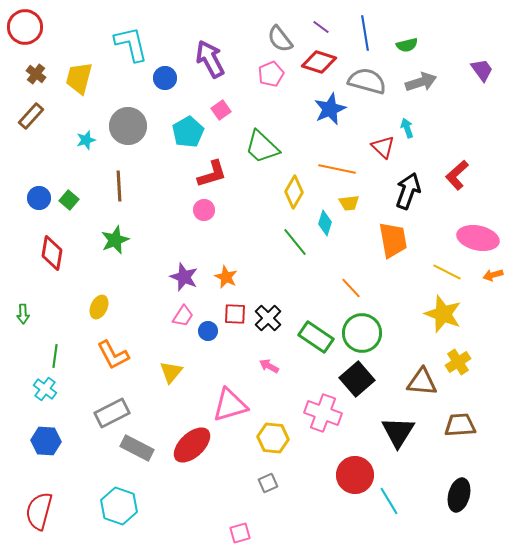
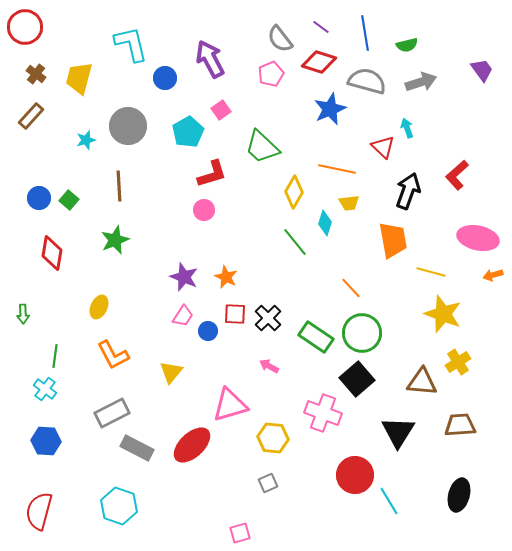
yellow line at (447, 272): moved 16 px left; rotated 12 degrees counterclockwise
